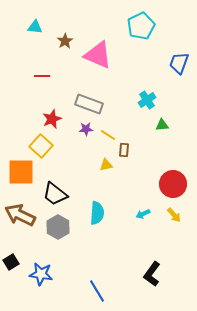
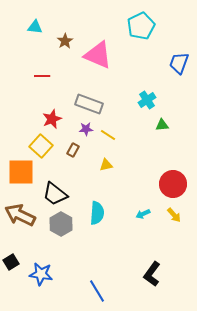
brown rectangle: moved 51 px left; rotated 24 degrees clockwise
gray hexagon: moved 3 px right, 3 px up
